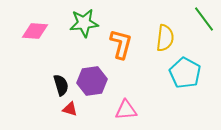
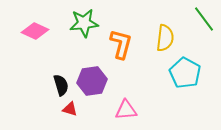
pink diamond: rotated 20 degrees clockwise
